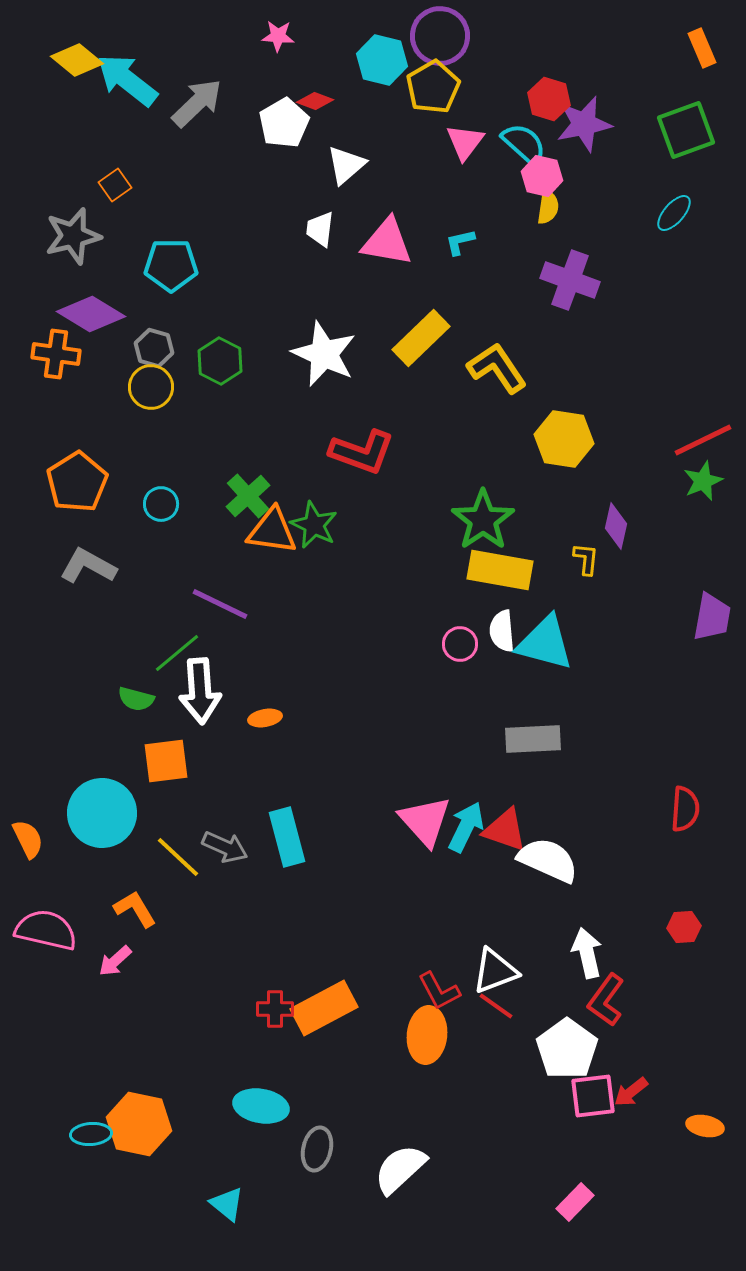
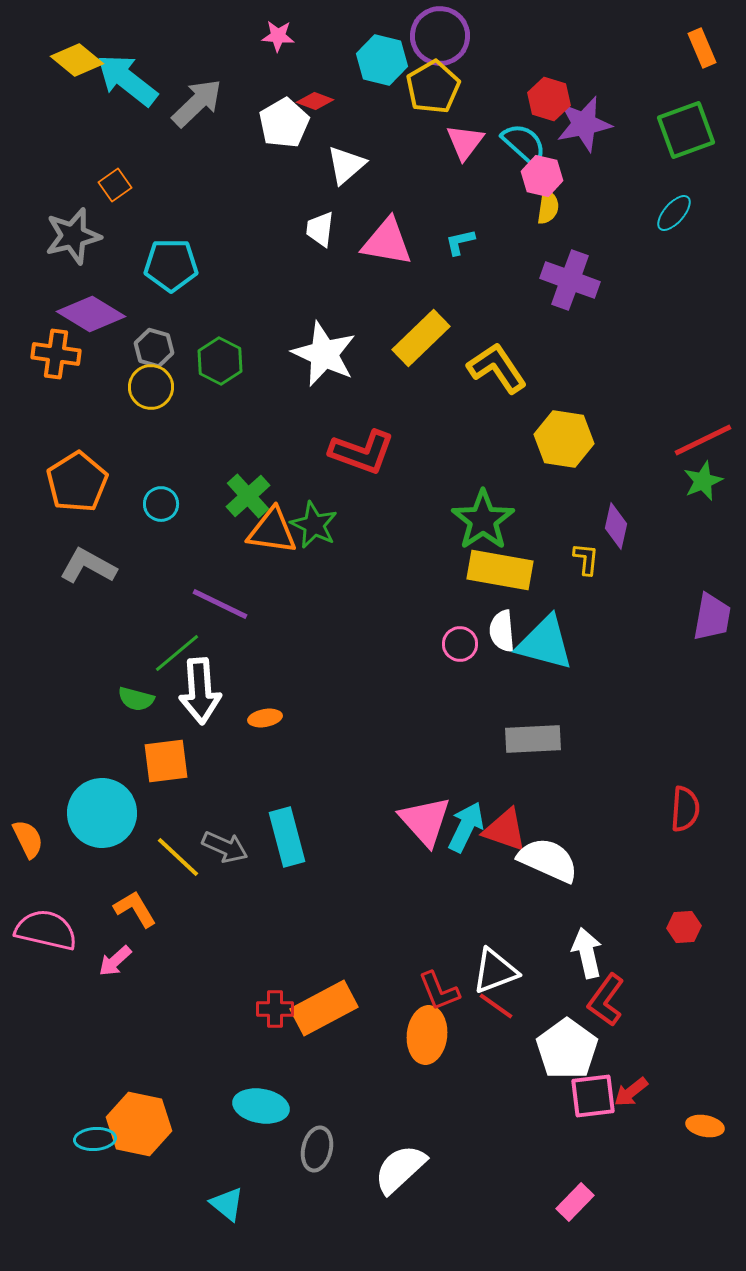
red L-shape at (439, 991): rotated 6 degrees clockwise
cyan ellipse at (91, 1134): moved 4 px right, 5 px down
